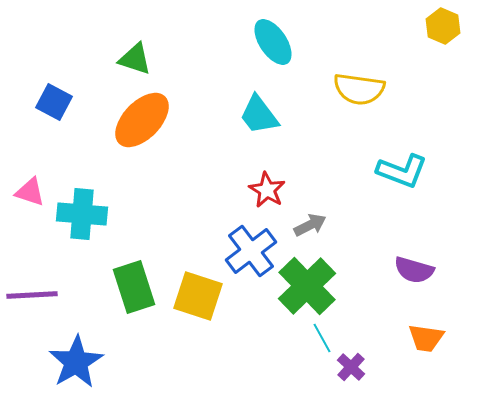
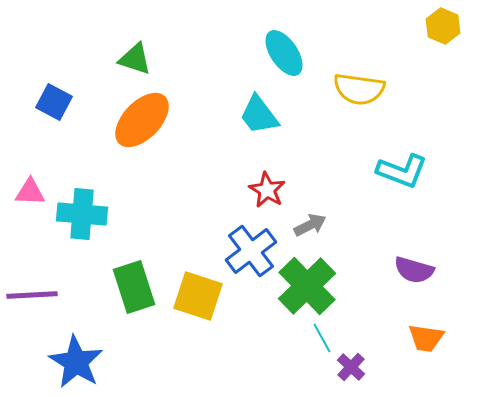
cyan ellipse: moved 11 px right, 11 px down
pink triangle: rotated 16 degrees counterclockwise
blue star: rotated 10 degrees counterclockwise
